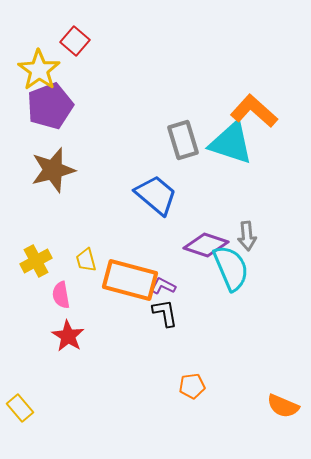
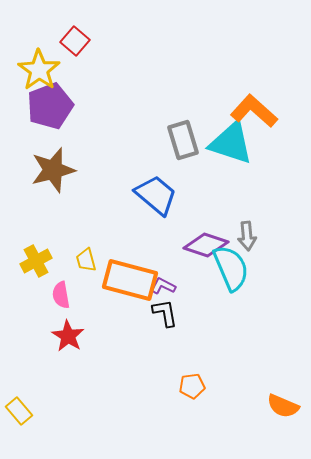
yellow rectangle: moved 1 px left, 3 px down
